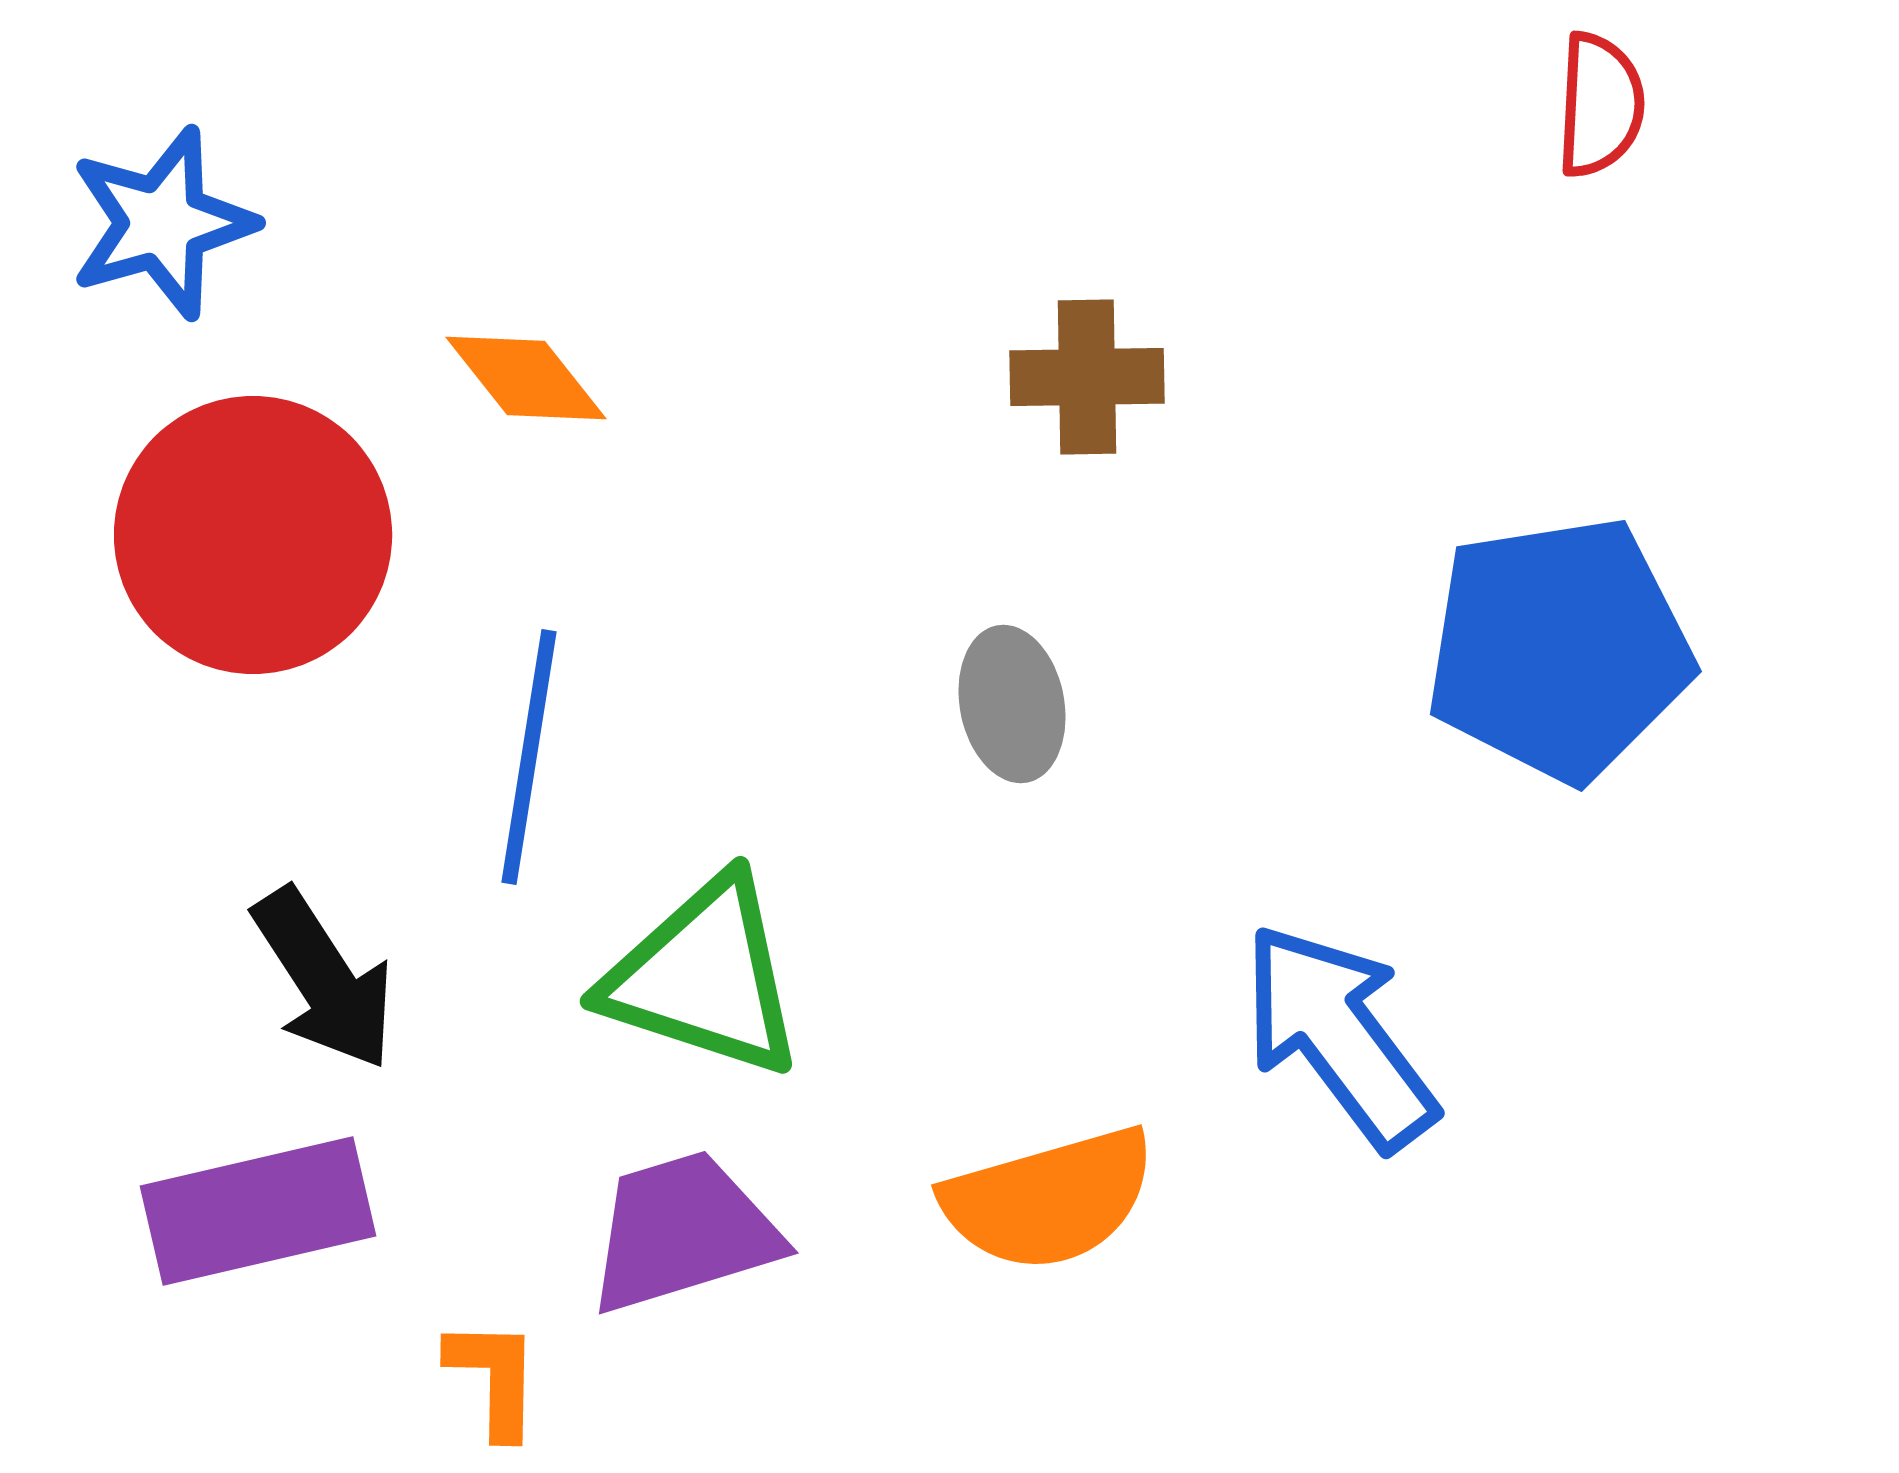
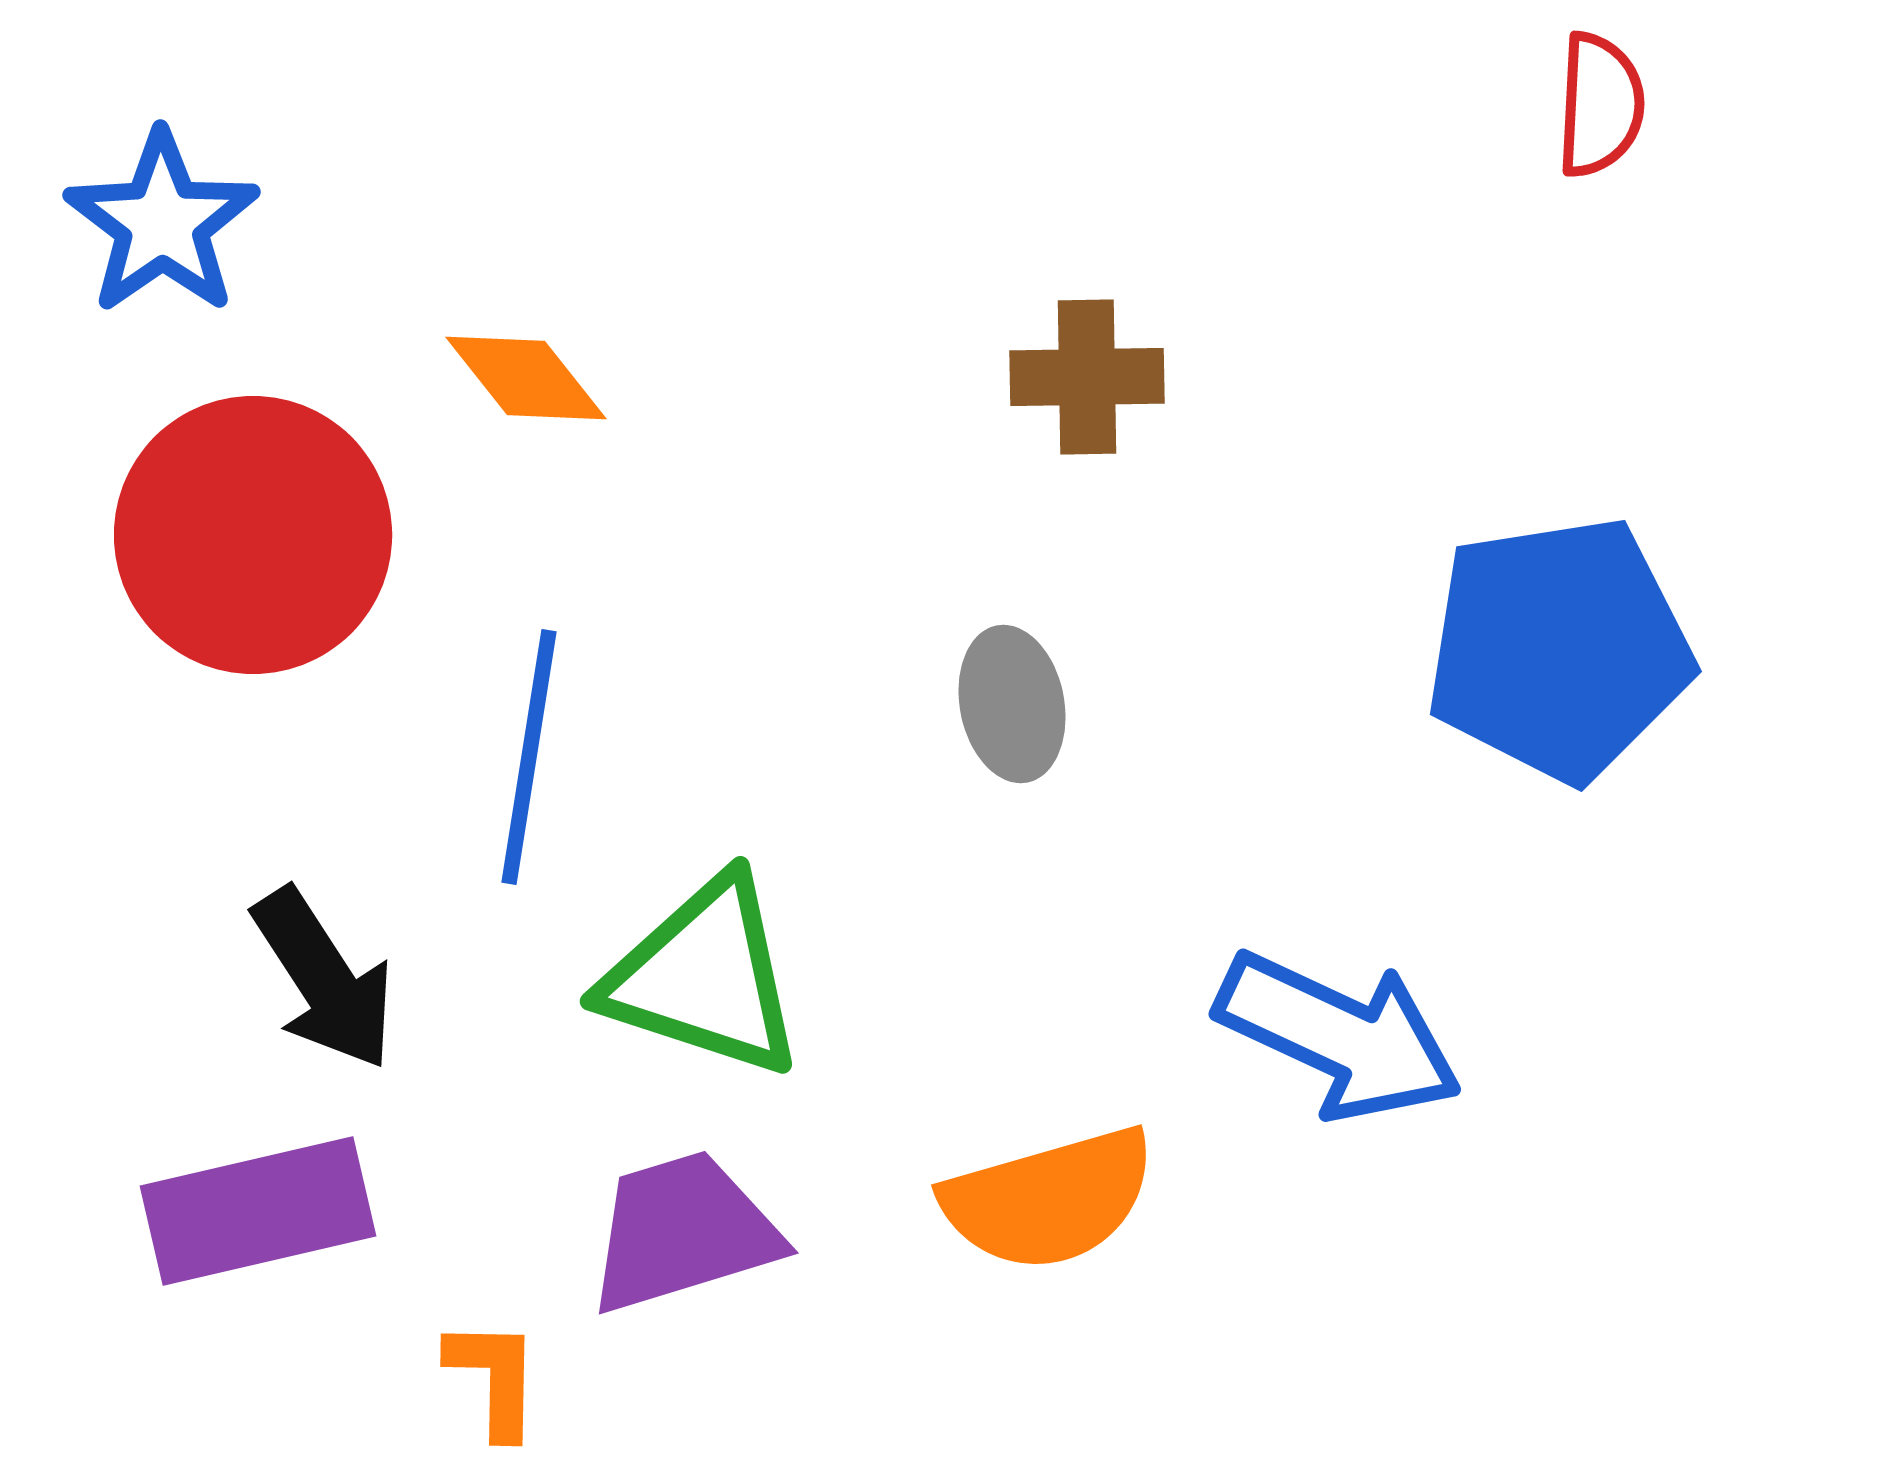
blue star: rotated 19 degrees counterclockwise
blue arrow: rotated 152 degrees clockwise
